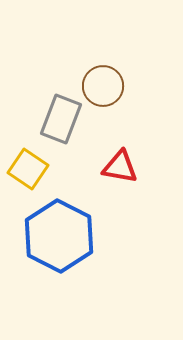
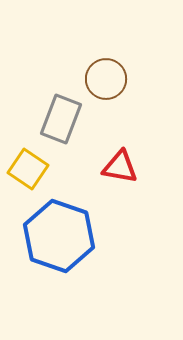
brown circle: moved 3 px right, 7 px up
blue hexagon: rotated 8 degrees counterclockwise
